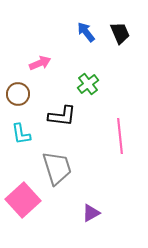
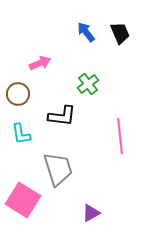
gray trapezoid: moved 1 px right, 1 px down
pink square: rotated 16 degrees counterclockwise
